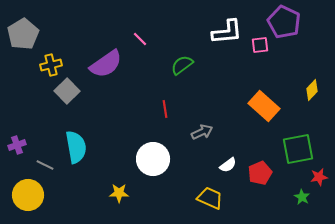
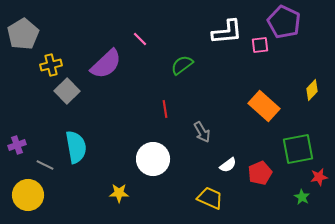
purple semicircle: rotated 8 degrees counterclockwise
gray arrow: rotated 85 degrees clockwise
